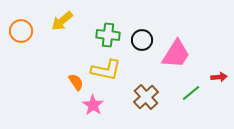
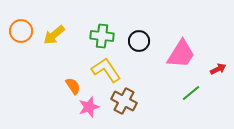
yellow arrow: moved 8 px left, 14 px down
green cross: moved 6 px left, 1 px down
black circle: moved 3 px left, 1 px down
pink trapezoid: moved 5 px right
yellow L-shape: rotated 136 degrees counterclockwise
red arrow: moved 1 px left, 8 px up; rotated 21 degrees counterclockwise
orange semicircle: moved 3 px left, 4 px down
brown cross: moved 22 px left, 4 px down; rotated 20 degrees counterclockwise
pink star: moved 4 px left, 2 px down; rotated 20 degrees clockwise
